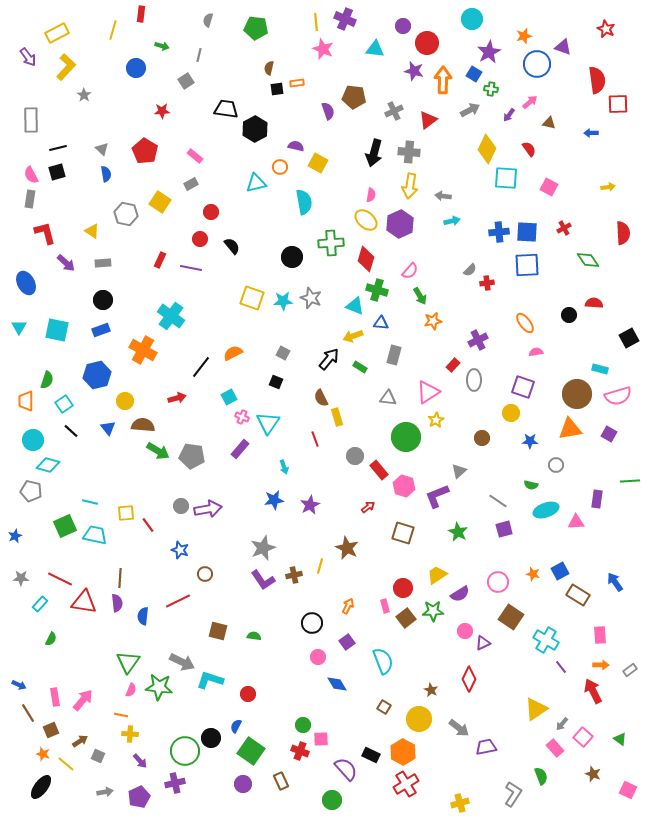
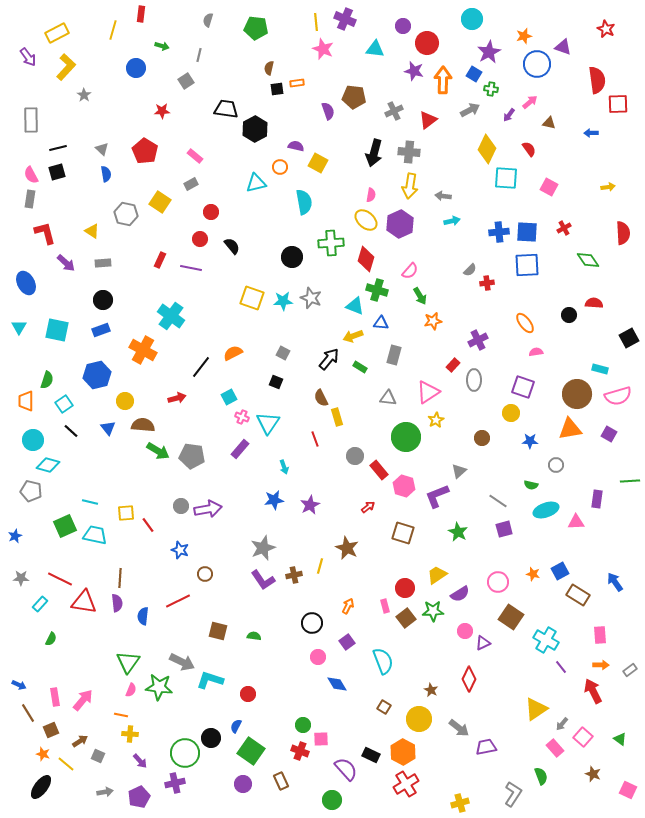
red circle at (403, 588): moved 2 px right
green circle at (185, 751): moved 2 px down
